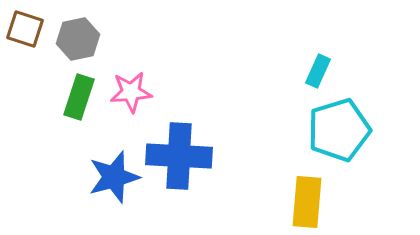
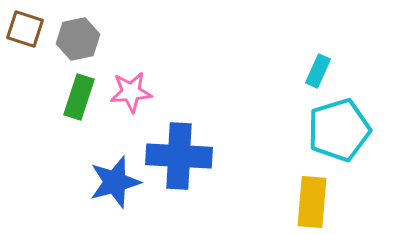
blue star: moved 1 px right, 5 px down
yellow rectangle: moved 5 px right
